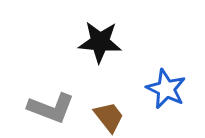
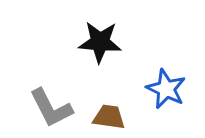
gray L-shape: rotated 42 degrees clockwise
brown trapezoid: rotated 44 degrees counterclockwise
